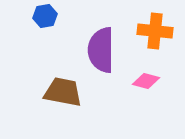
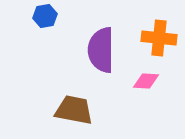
orange cross: moved 4 px right, 7 px down
pink diamond: rotated 12 degrees counterclockwise
brown trapezoid: moved 11 px right, 18 px down
